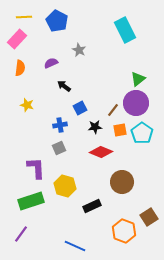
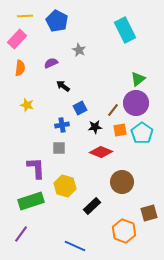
yellow line: moved 1 px right, 1 px up
black arrow: moved 1 px left
blue cross: moved 2 px right
gray square: rotated 24 degrees clockwise
black rectangle: rotated 18 degrees counterclockwise
brown square: moved 4 px up; rotated 18 degrees clockwise
